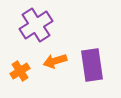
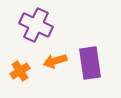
purple cross: rotated 32 degrees counterclockwise
purple rectangle: moved 2 px left, 2 px up
